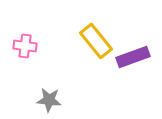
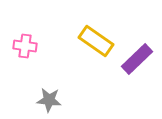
yellow rectangle: rotated 16 degrees counterclockwise
purple rectangle: moved 4 px right, 2 px down; rotated 24 degrees counterclockwise
